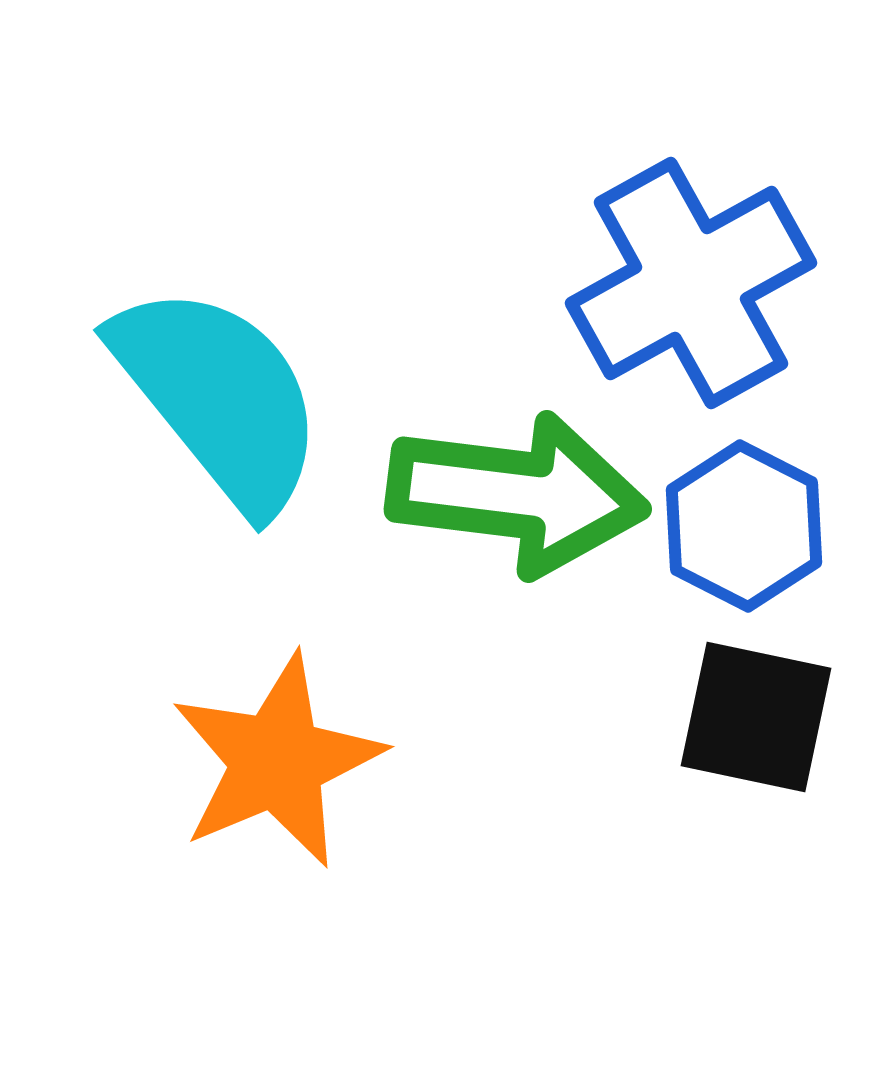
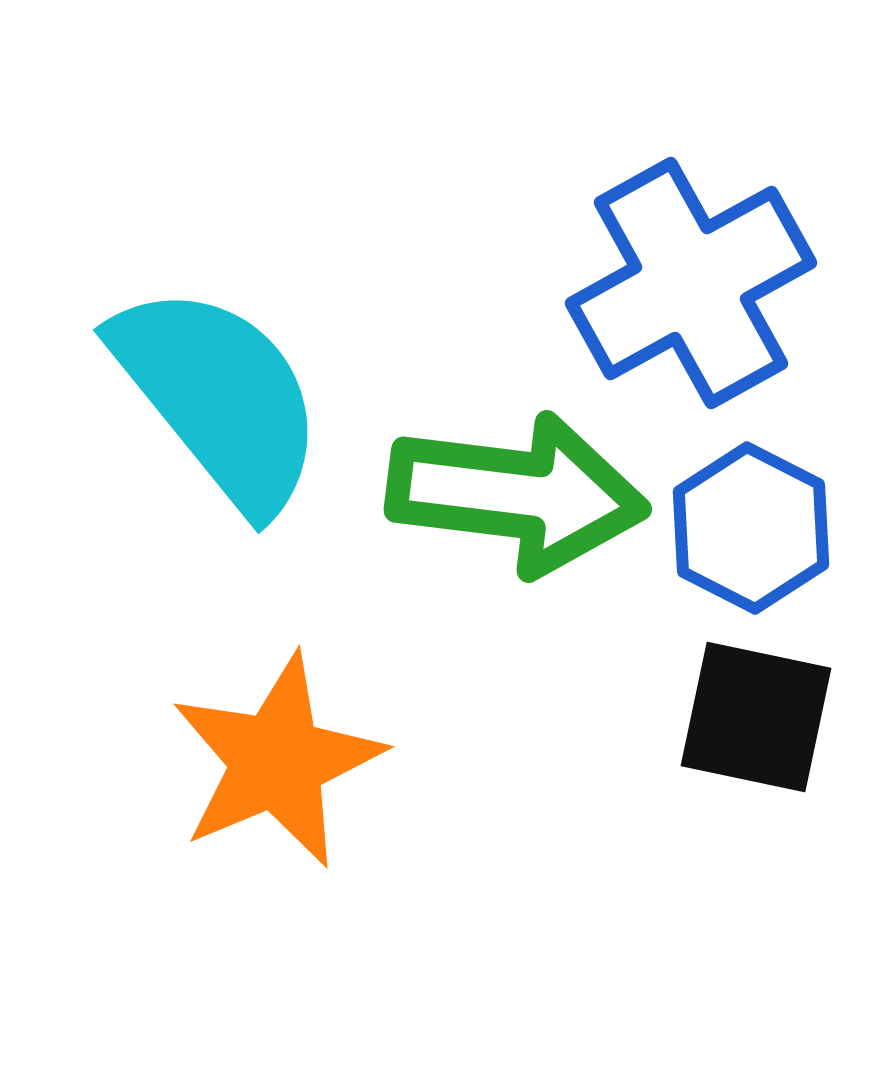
blue hexagon: moved 7 px right, 2 px down
